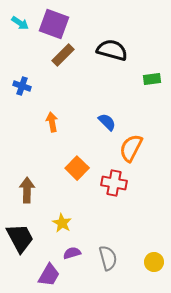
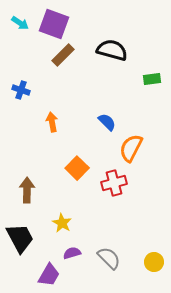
blue cross: moved 1 px left, 4 px down
red cross: rotated 25 degrees counterclockwise
gray semicircle: moved 1 px right; rotated 30 degrees counterclockwise
